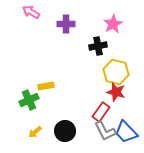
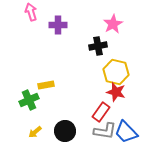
pink arrow: rotated 42 degrees clockwise
purple cross: moved 8 px left, 1 px down
yellow rectangle: moved 1 px up
gray L-shape: rotated 55 degrees counterclockwise
